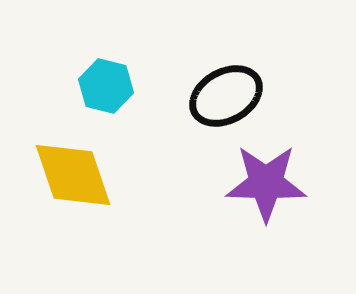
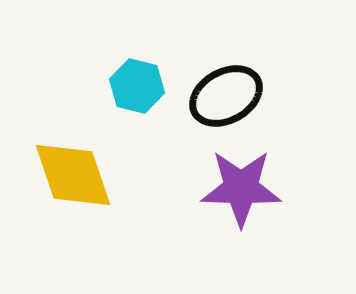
cyan hexagon: moved 31 px right
purple star: moved 25 px left, 5 px down
